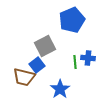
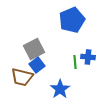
gray square: moved 11 px left, 3 px down
blue cross: moved 1 px up
brown trapezoid: moved 2 px left
